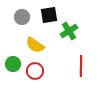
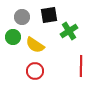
green circle: moved 27 px up
